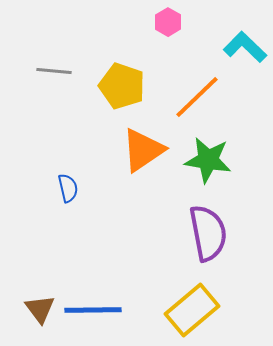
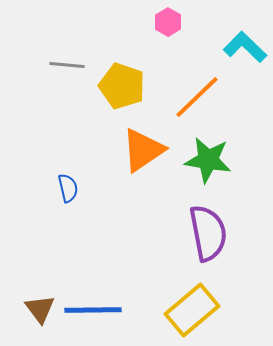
gray line: moved 13 px right, 6 px up
